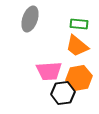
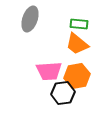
orange trapezoid: moved 2 px up
orange hexagon: moved 2 px left, 2 px up
